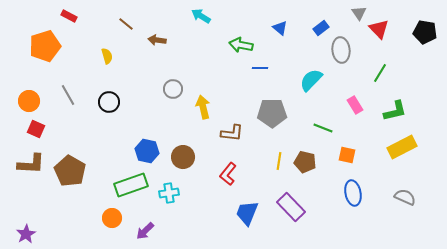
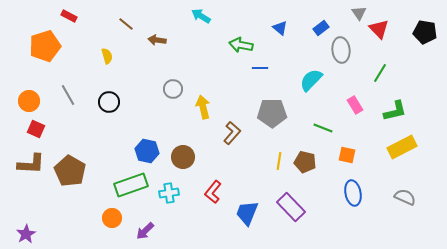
brown L-shape at (232, 133): rotated 55 degrees counterclockwise
red L-shape at (228, 174): moved 15 px left, 18 px down
